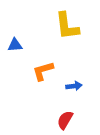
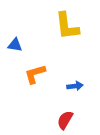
blue triangle: rotated 14 degrees clockwise
orange L-shape: moved 8 px left, 3 px down
blue arrow: moved 1 px right
